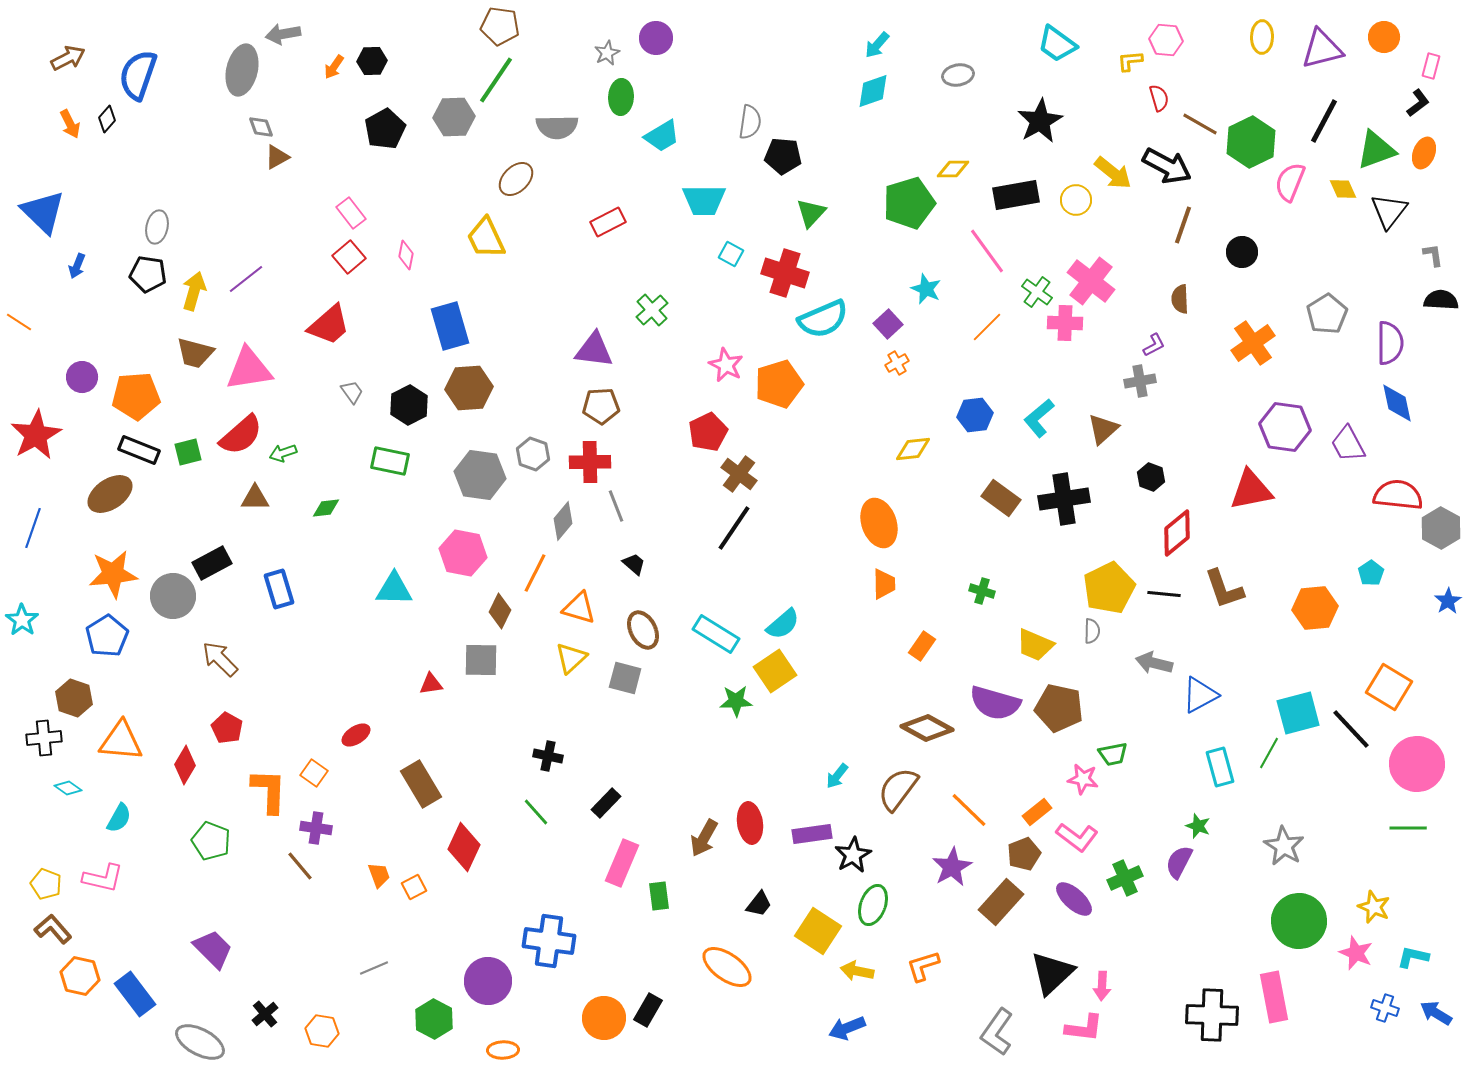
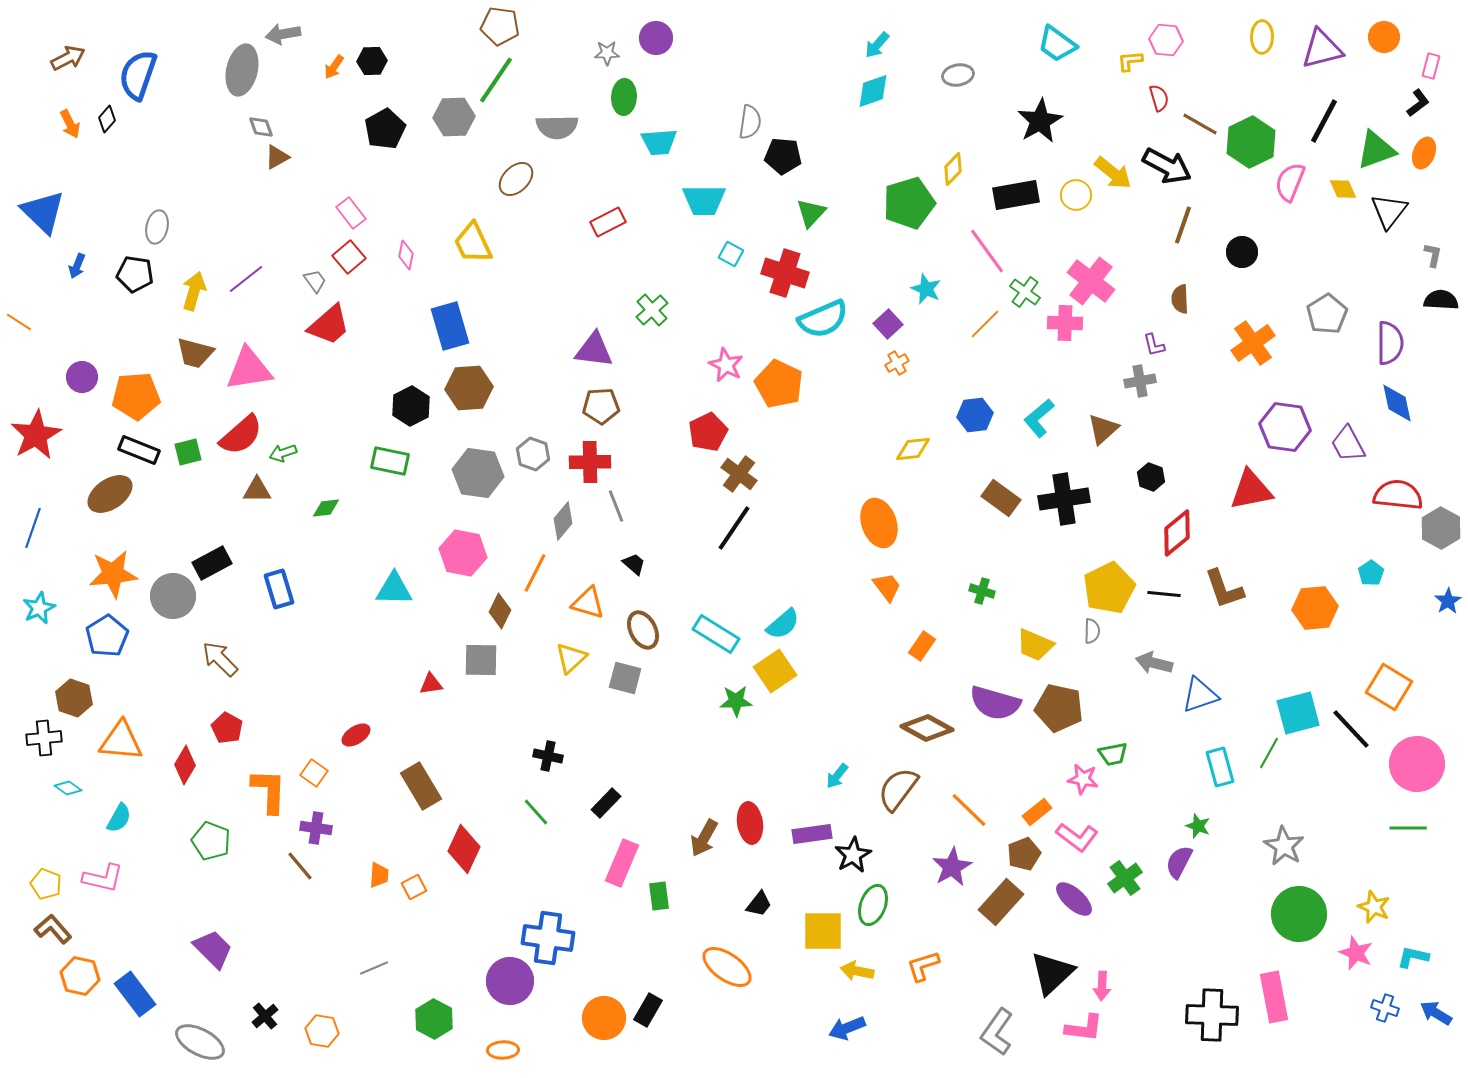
gray star at (607, 53): rotated 25 degrees clockwise
green ellipse at (621, 97): moved 3 px right
cyan trapezoid at (662, 136): moved 3 px left, 6 px down; rotated 27 degrees clockwise
yellow diamond at (953, 169): rotated 44 degrees counterclockwise
yellow circle at (1076, 200): moved 5 px up
yellow trapezoid at (486, 238): moved 13 px left, 5 px down
gray L-shape at (1433, 255): rotated 20 degrees clockwise
black pentagon at (148, 274): moved 13 px left
green cross at (1037, 292): moved 12 px left
orange line at (987, 327): moved 2 px left, 3 px up
purple L-shape at (1154, 345): rotated 105 degrees clockwise
orange pentagon at (779, 384): rotated 30 degrees counterclockwise
gray trapezoid at (352, 392): moved 37 px left, 111 px up
black hexagon at (409, 405): moved 2 px right, 1 px down
gray hexagon at (480, 475): moved 2 px left, 2 px up
brown triangle at (255, 498): moved 2 px right, 8 px up
orange trapezoid at (884, 584): moved 3 px right, 3 px down; rotated 36 degrees counterclockwise
orange triangle at (579, 608): moved 9 px right, 5 px up
cyan star at (22, 620): moved 17 px right, 12 px up; rotated 12 degrees clockwise
blue triangle at (1200, 695): rotated 9 degrees clockwise
brown rectangle at (421, 784): moved 2 px down
red diamond at (464, 847): moved 2 px down
orange trapezoid at (379, 875): rotated 24 degrees clockwise
green cross at (1125, 878): rotated 12 degrees counterclockwise
green circle at (1299, 921): moved 7 px up
yellow square at (818, 931): moved 5 px right; rotated 33 degrees counterclockwise
blue cross at (549, 941): moved 1 px left, 3 px up
purple circle at (488, 981): moved 22 px right
black cross at (265, 1014): moved 2 px down
